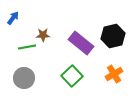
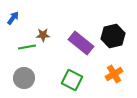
green square: moved 4 px down; rotated 20 degrees counterclockwise
